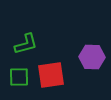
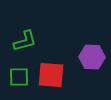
green L-shape: moved 1 px left, 3 px up
red square: rotated 12 degrees clockwise
